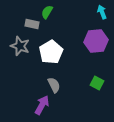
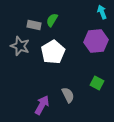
green semicircle: moved 5 px right, 8 px down
gray rectangle: moved 2 px right, 1 px down
white pentagon: moved 2 px right
gray semicircle: moved 14 px right, 10 px down
